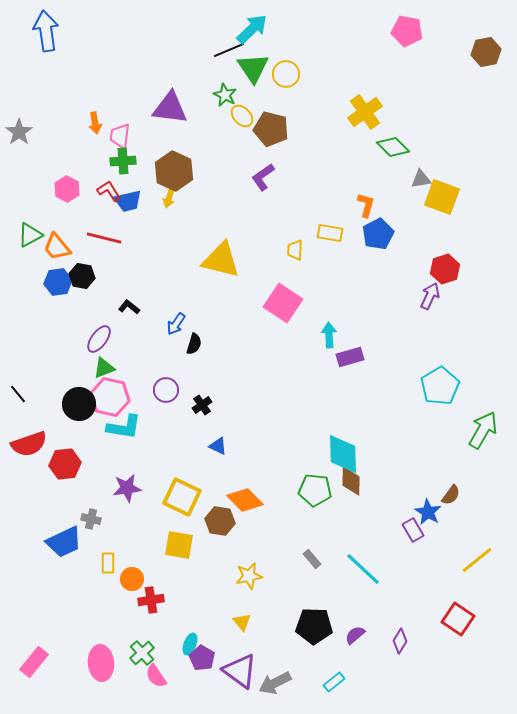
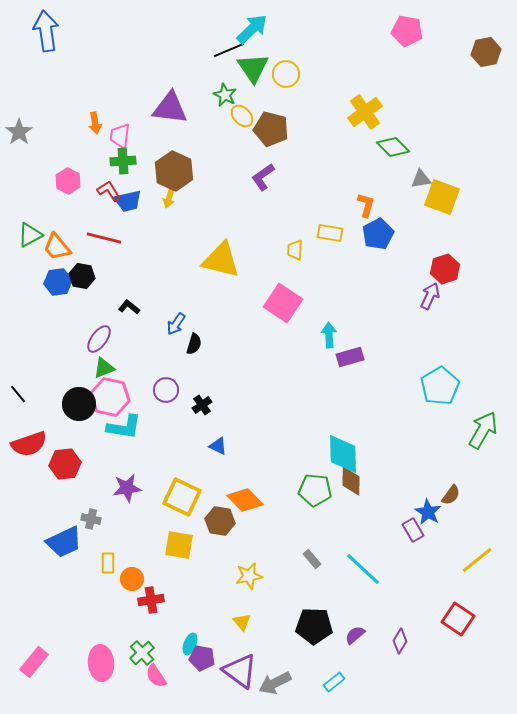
pink hexagon at (67, 189): moved 1 px right, 8 px up
purple pentagon at (202, 658): rotated 20 degrees counterclockwise
